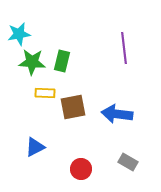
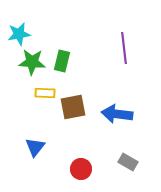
blue triangle: rotated 25 degrees counterclockwise
